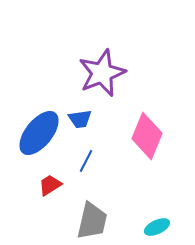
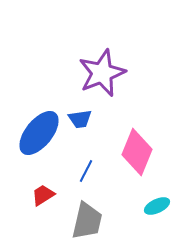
pink diamond: moved 10 px left, 16 px down
blue line: moved 10 px down
red trapezoid: moved 7 px left, 10 px down
gray trapezoid: moved 5 px left
cyan ellipse: moved 21 px up
